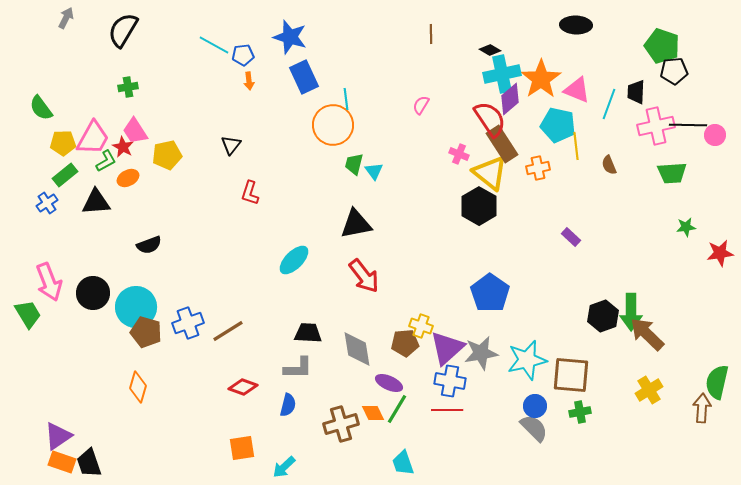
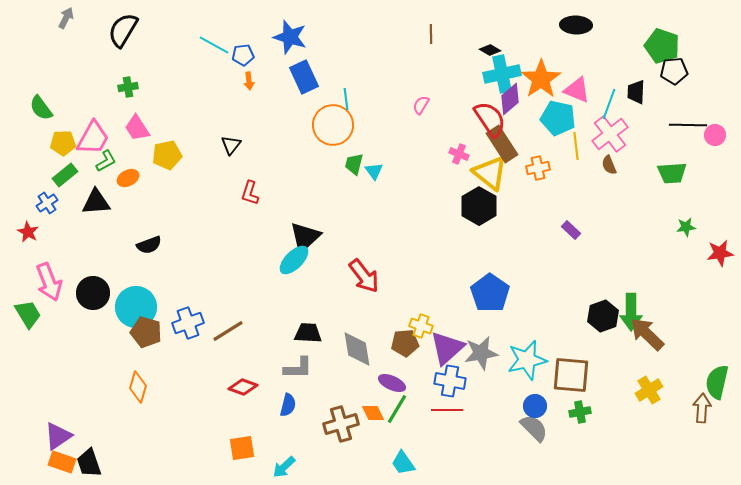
cyan pentagon at (558, 125): moved 7 px up
pink cross at (656, 126): moved 46 px left, 8 px down; rotated 24 degrees counterclockwise
pink trapezoid at (135, 131): moved 2 px right, 3 px up
red star at (123, 147): moved 95 px left, 85 px down
black triangle at (356, 224): moved 51 px left, 13 px down; rotated 32 degrees counterclockwise
purple rectangle at (571, 237): moved 7 px up
purple ellipse at (389, 383): moved 3 px right
cyan trapezoid at (403, 463): rotated 16 degrees counterclockwise
